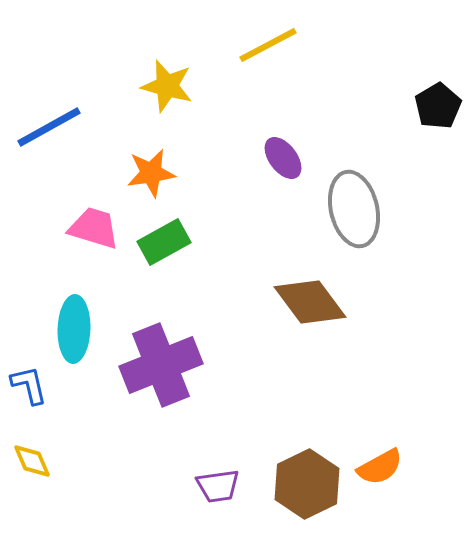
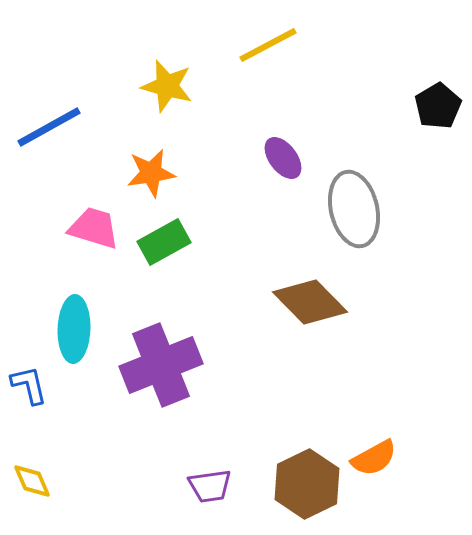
brown diamond: rotated 8 degrees counterclockwise
yellow diamond: moved 20 px down
orange semicircle: moved 6 px left, 9 px up
purple trapezoid: moved 8 px left
